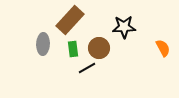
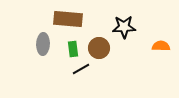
brown rectangle: moved 2 px left, 1 px up; rotated 52 degrees clockwise
orange semicircle: moved 2 px left, 2 px up; rotated 60 degrees counterclockwise
black line: moved 6 px left, 1 px down
